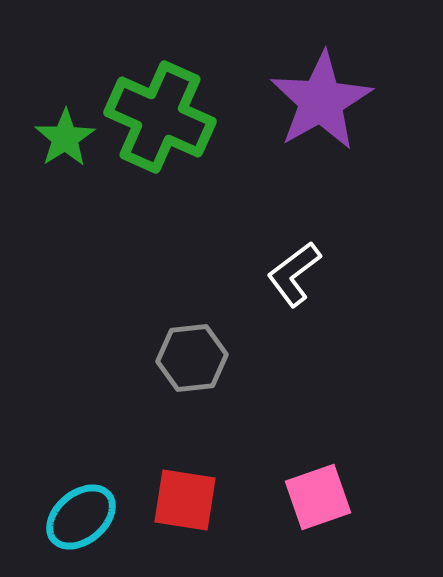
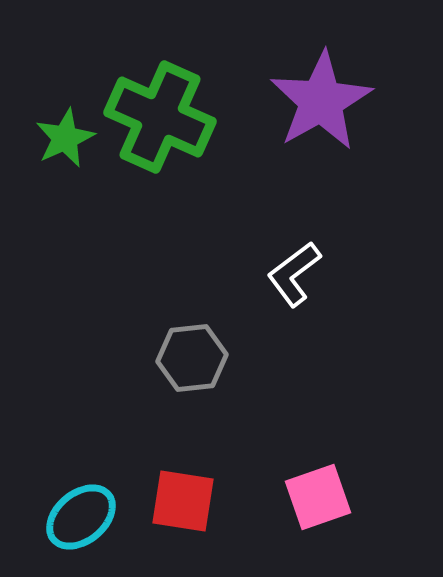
green star: rotated 8 degrees clockwise
red square: moved 2 px left, 1 px down
